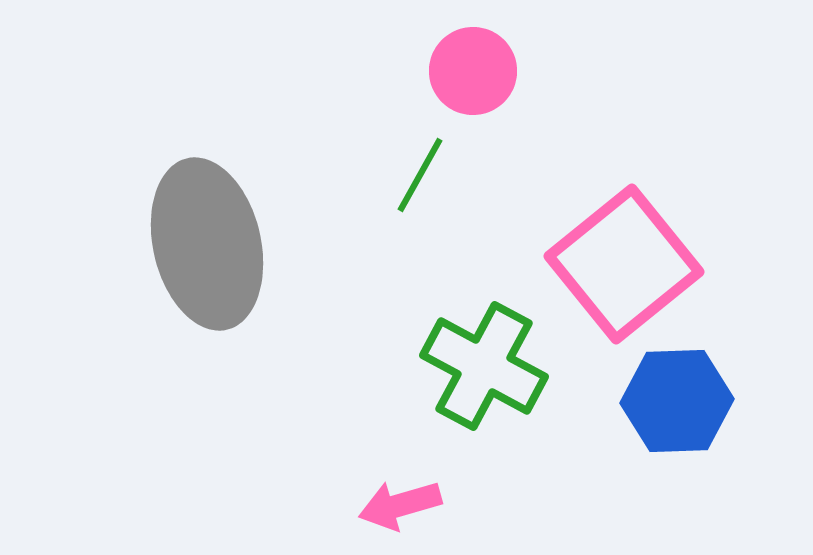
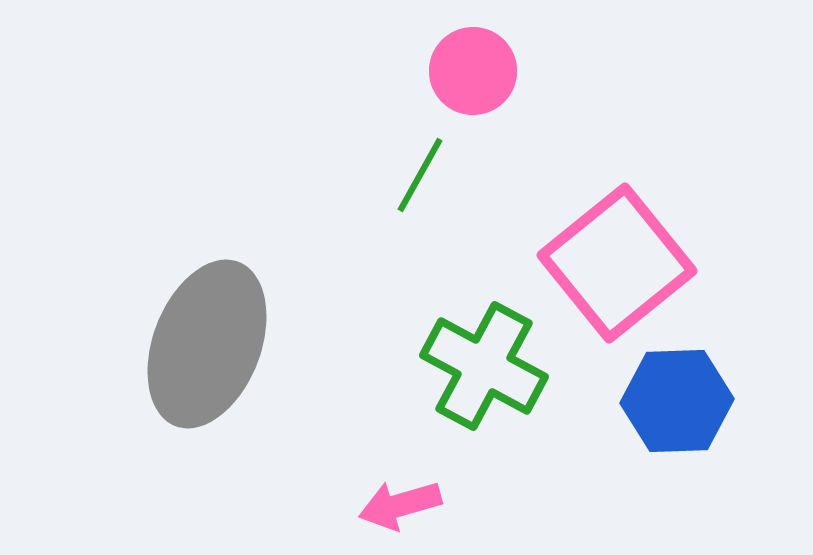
gray ellipse: moved 100 px down; rotated 34 degrees clockwise
pink square: moved 7 px left, 1 px up
